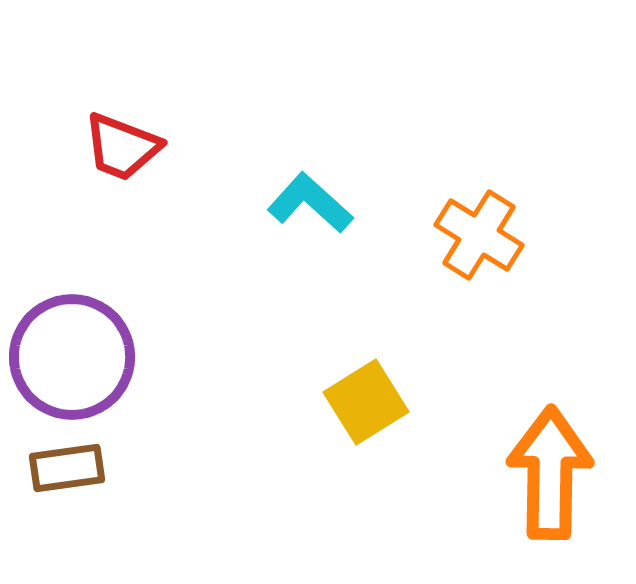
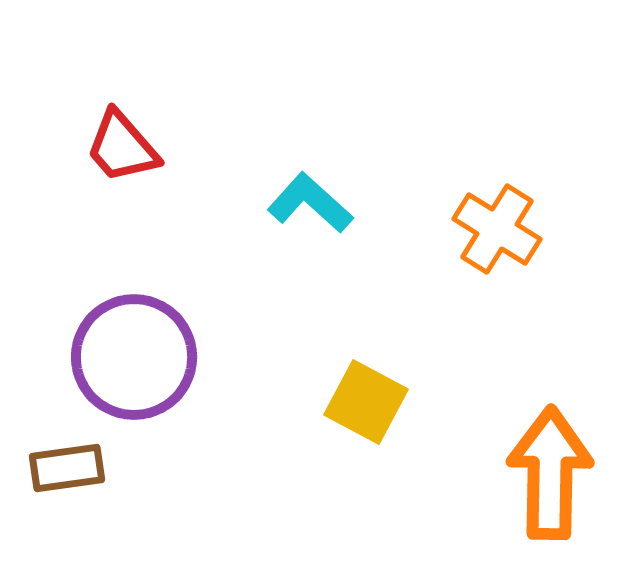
red trapezoid: rotated 28 degrees clockwise
orange cross: moved 18 px right, 6 px up
purple circle: moved 62 px right
yellow square: rotated 30 degrees counterclockwise
